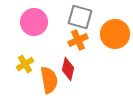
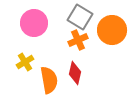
gray square: rotated 15 degrees clockwise
pink circle: moved 1 px down
orange circle: moved 3 px left, 4 px up
yellow cross: moved 2 px up
red diamond: moved 7 px right, 4 px down
